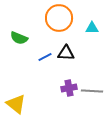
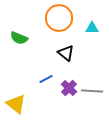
black triangle: rotated 36 degrees clockwise
blue line: moved 1 px right, 22 px down
purple cross: rotated 35 degrees counterclockwise
